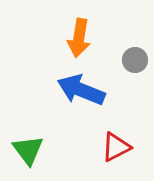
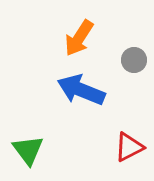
orange arrow: rotated 24 degrees clockwise
gray circle: moved 1 px left
red triangle: moved 13 px right
